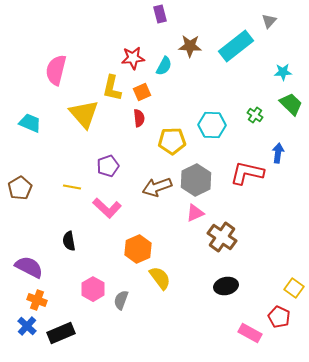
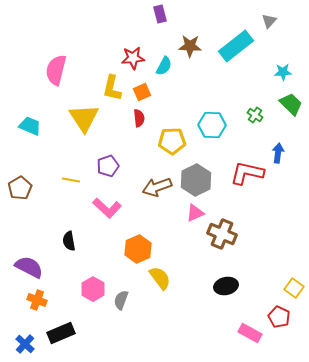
yellow triangle: moved 4 px down; rotated 8 degrees clockwise
cyan trapezoid: moved 3 px down
yellow line: moved 1 px left, 7 px up
brown cross: moved 3 px up; rotated 12 degrees counterclockwise
blue cross: moved 2 px left, 18 px down
